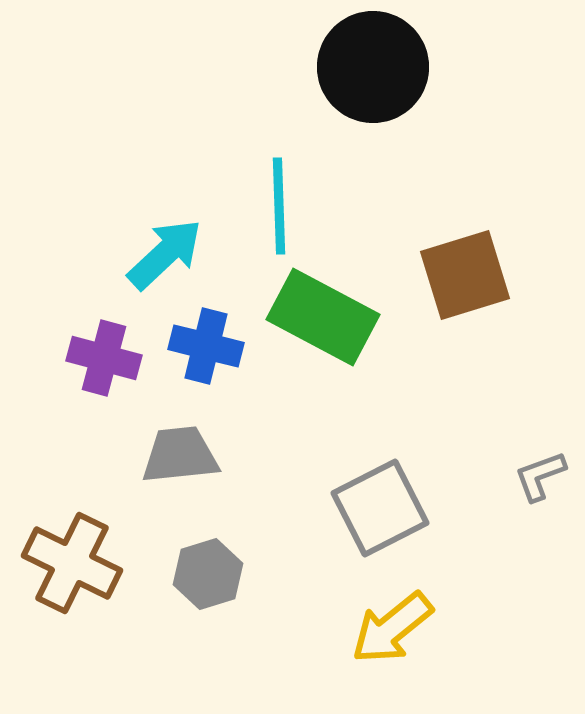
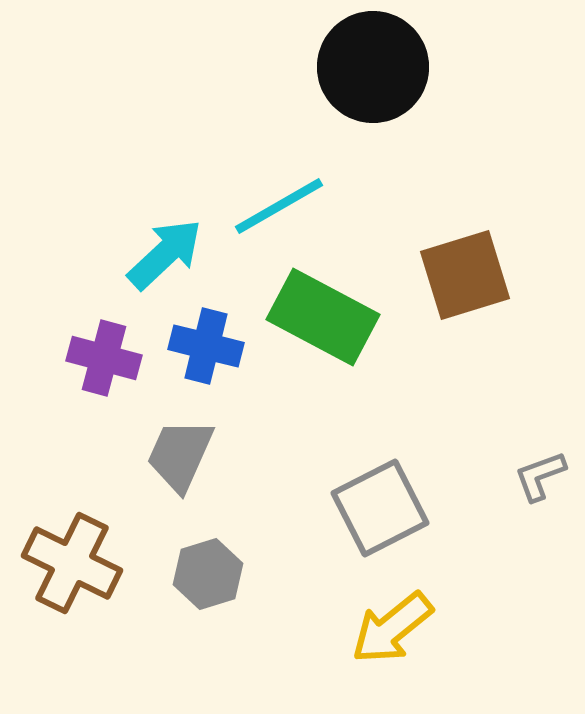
cyan line: rotated 62 degrees clockwise
gray trapezoid: rotated 60 degrees counterclockwise
